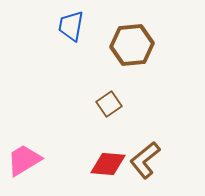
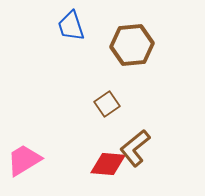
blue trapezoid: rotated 28 degrees counterclockwise
brown square: moved 2 px left
brown L-shape: moved 10 px left, 12 px up
